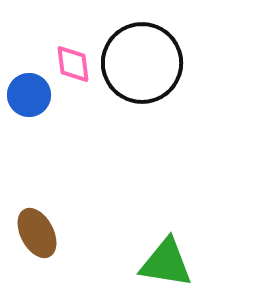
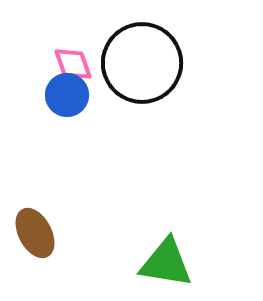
pink diamond: rotated 12 degrees counterclockwise
blue circle: moved 38 px right
brown ellipse: moved 2 px left
